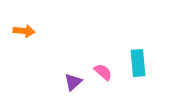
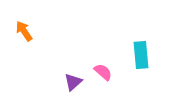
orange arrow: rotated 130 degrees counterclockwise
cyan rectangle: moved 3 px right, 8 px up
